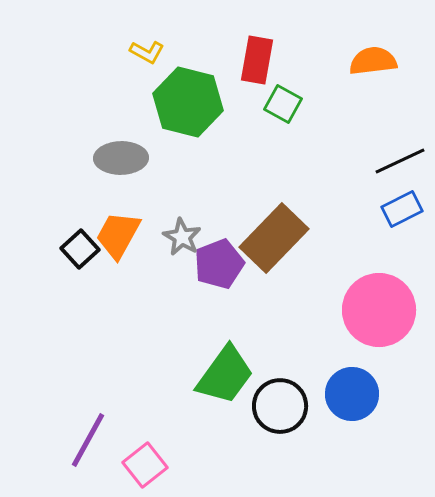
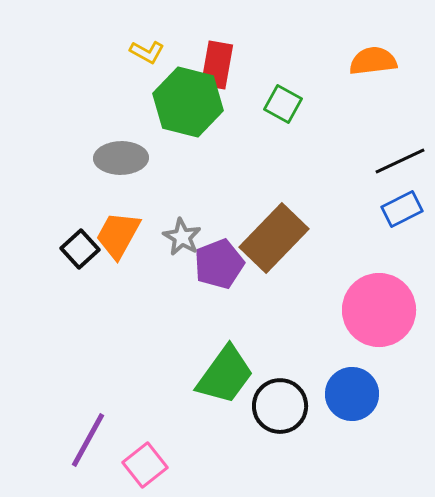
red rectangle: moved 40 px left, 5 px down
